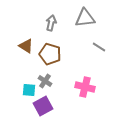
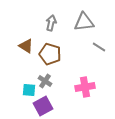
gray triangle: moved 1 px left, 4 px down
pink cross: rotated 24 degrees counterclockwise
